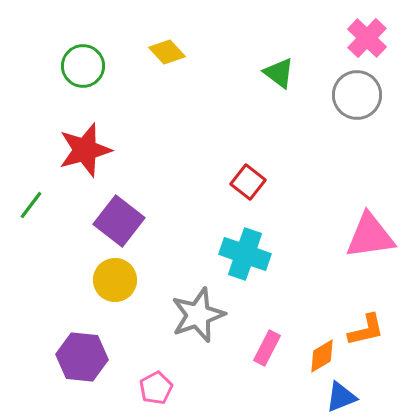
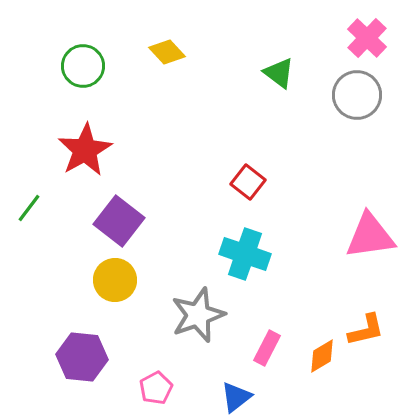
red star: rotated 14 degrees counterclockwise
green line: moved 2 px left, 3 px down
blue triangle: moved 105 px left; rotated 16 degrees counterclockwise
